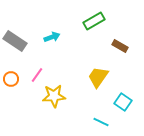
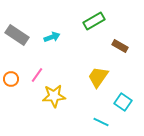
gray rectangle: moved 2 px right, 6 px up
